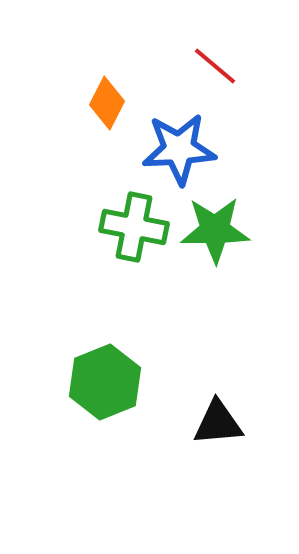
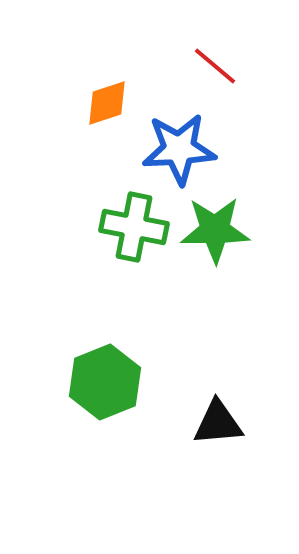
orange diamond: rotated 45 degrees clockwise
